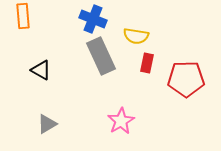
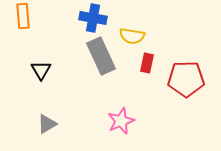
blue cross: moved 1 px up; rotated 12 degrees counterclockwise
yellow semicircle: moved 4 px left
black triangle: rotated 30 degrees clockwise
pink star: rotated 8 degrees clockwise
